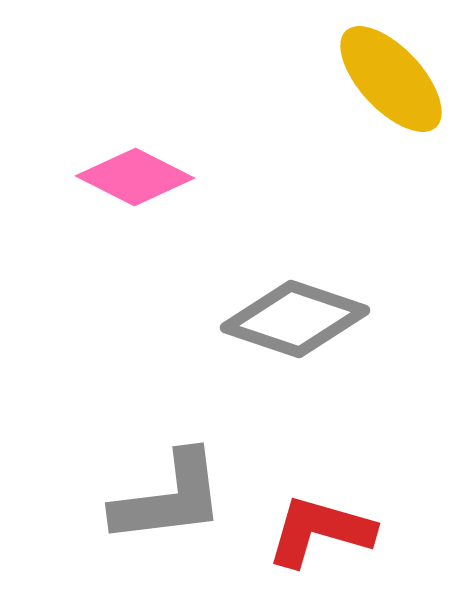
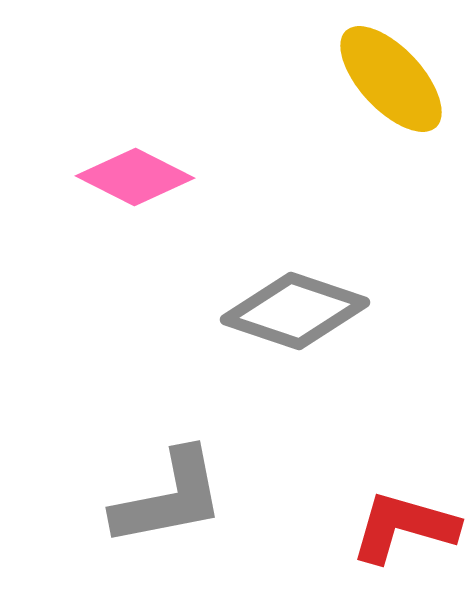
gray diamond: moved 8 px up
gray L-shape: rotated 4 degrees counterclockwise
red L-shape: moved 84 px right, 4 px up
